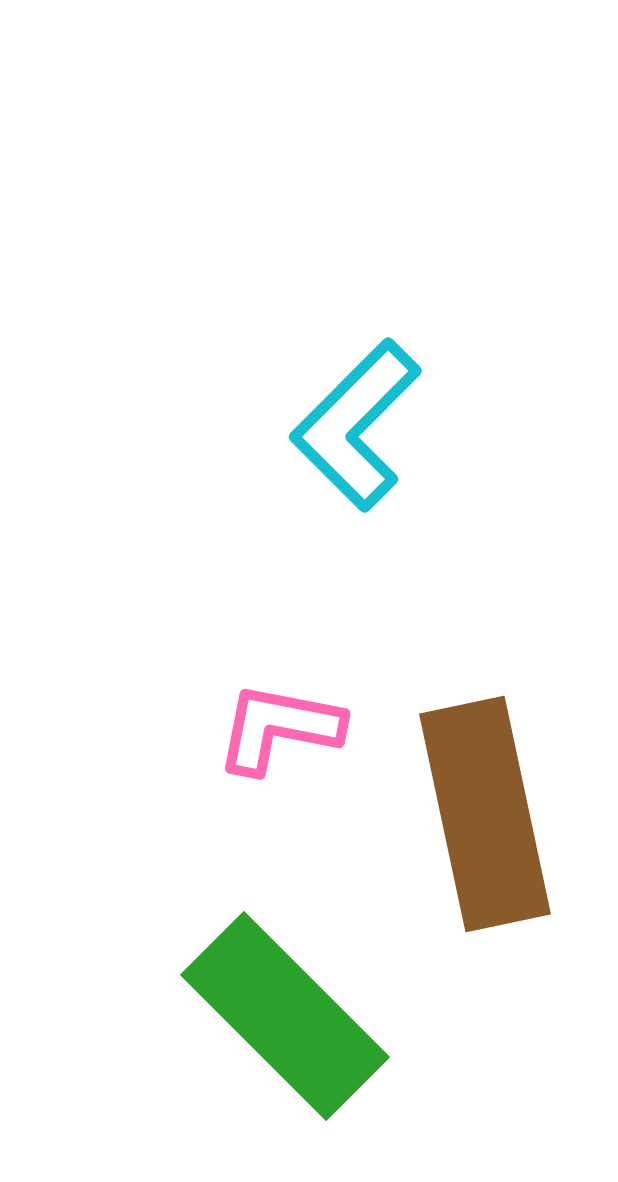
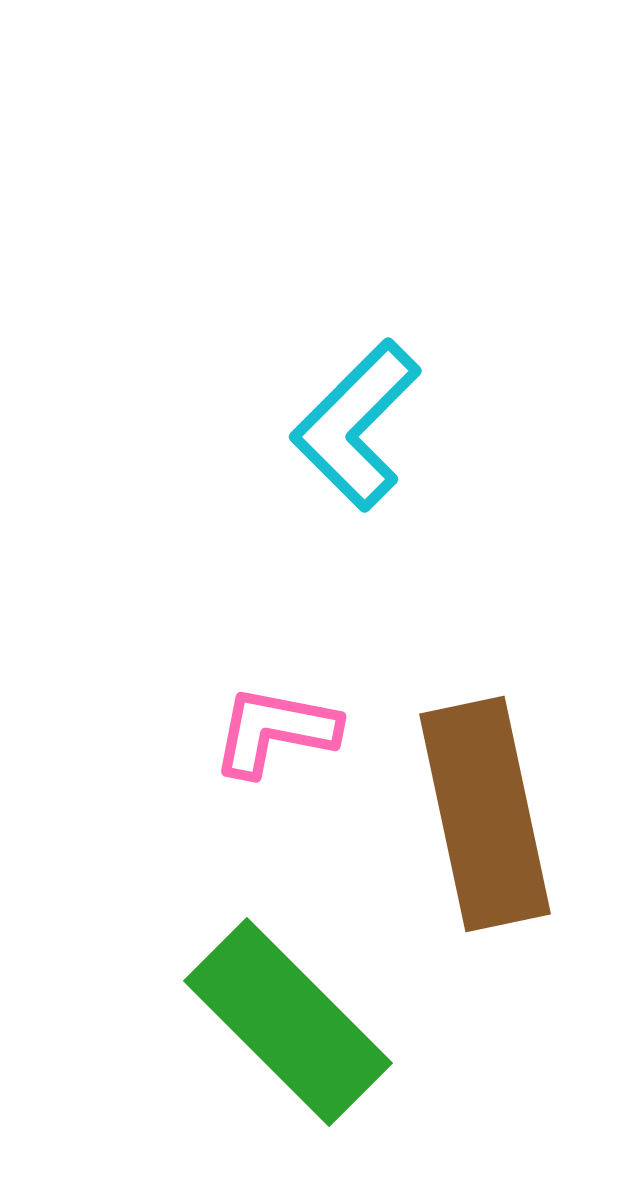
pink L-shape: moved 4 px left, 3 px down
green rectangle: moved 3 px right, 6 px down
